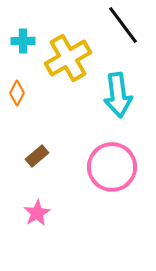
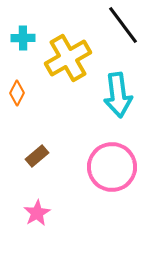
cyan cross: moved 3 px up
